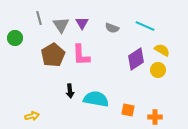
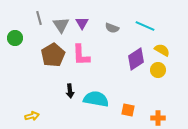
orange cross: moved 3 px right, 1 px down
